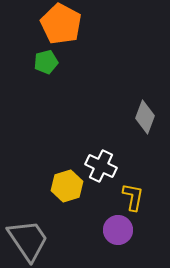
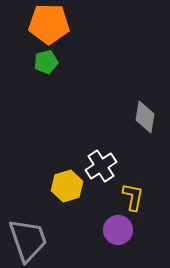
orange pentagon: moved 12 px left; rotated 27 degrees counterclockwise
gray diamond: rotated 12 degrees counterclockwise
white cross: rotated 32 degrees clockwise
gray trapezoid: rotated 15 degrees clockwise
